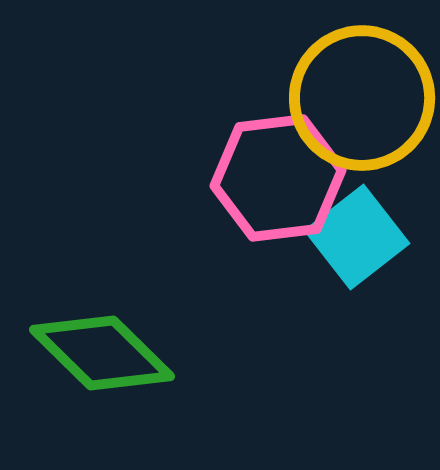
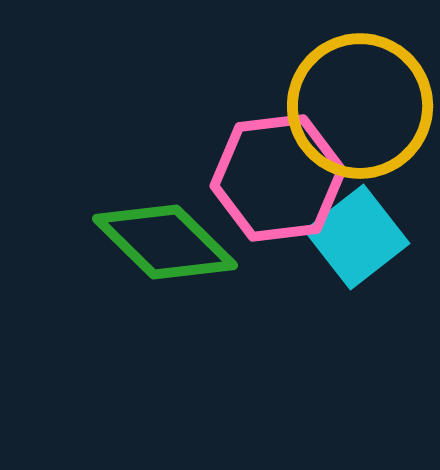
yellow circle: moved 2 px left, 8 px down
green diamond: moved 63 px right, 111 px up
